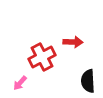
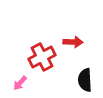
black semicircle: moved 3 px left, 1 px up
